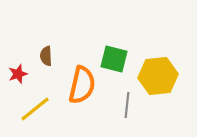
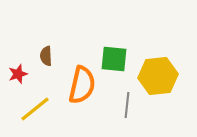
green square: rotated 8 degrees counterclockwise
